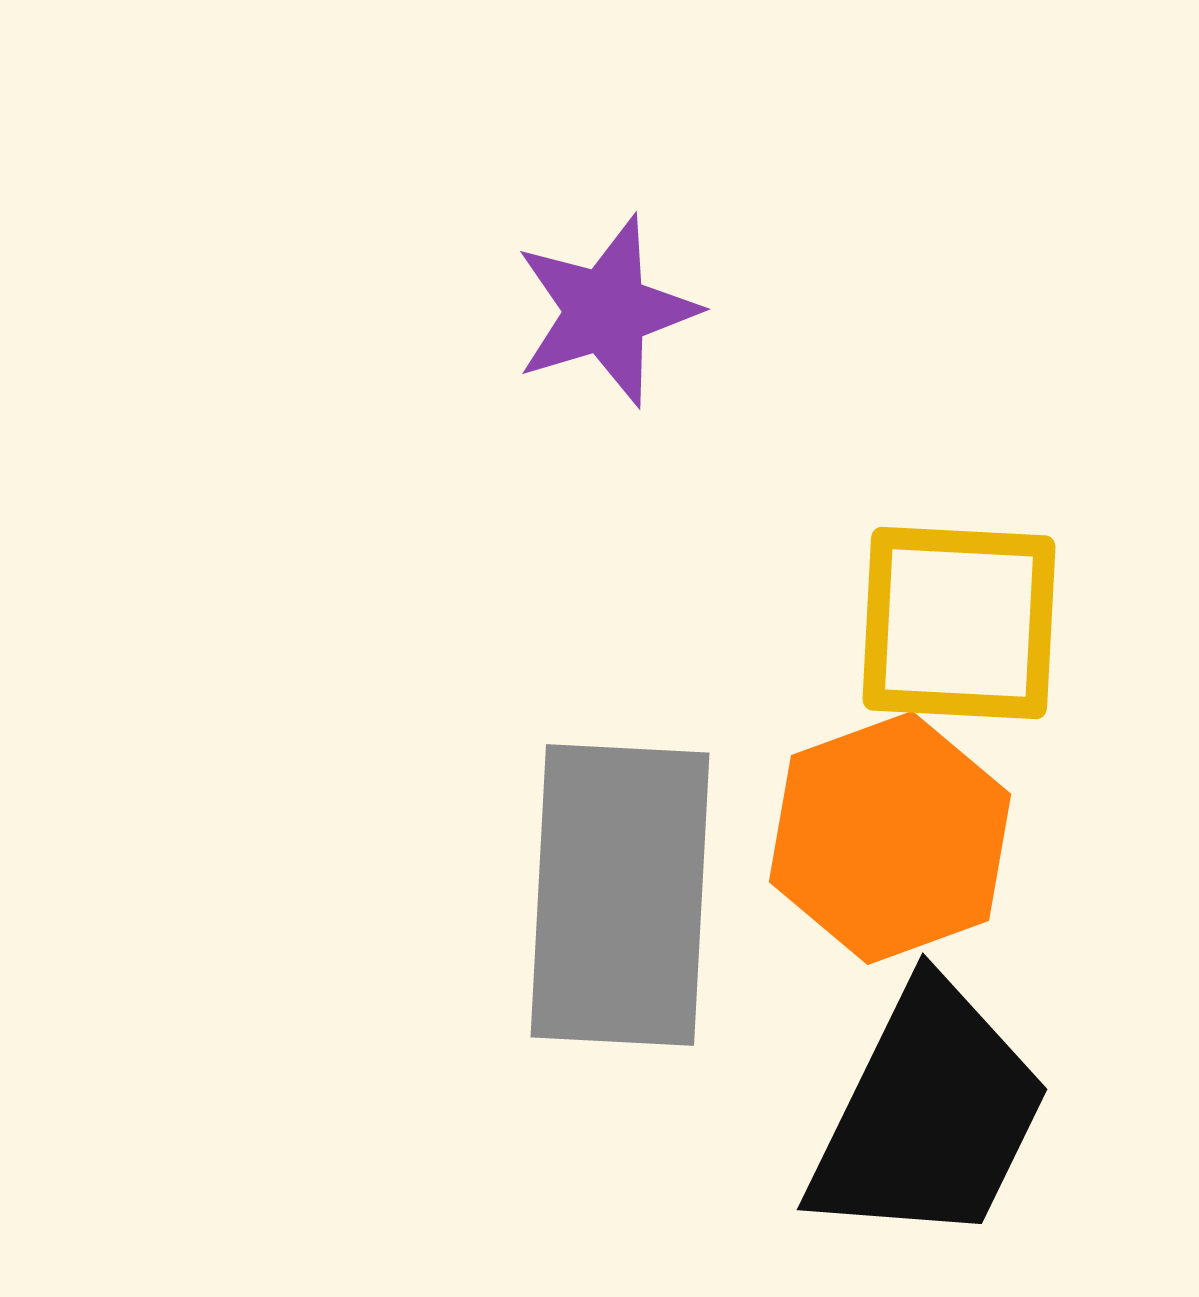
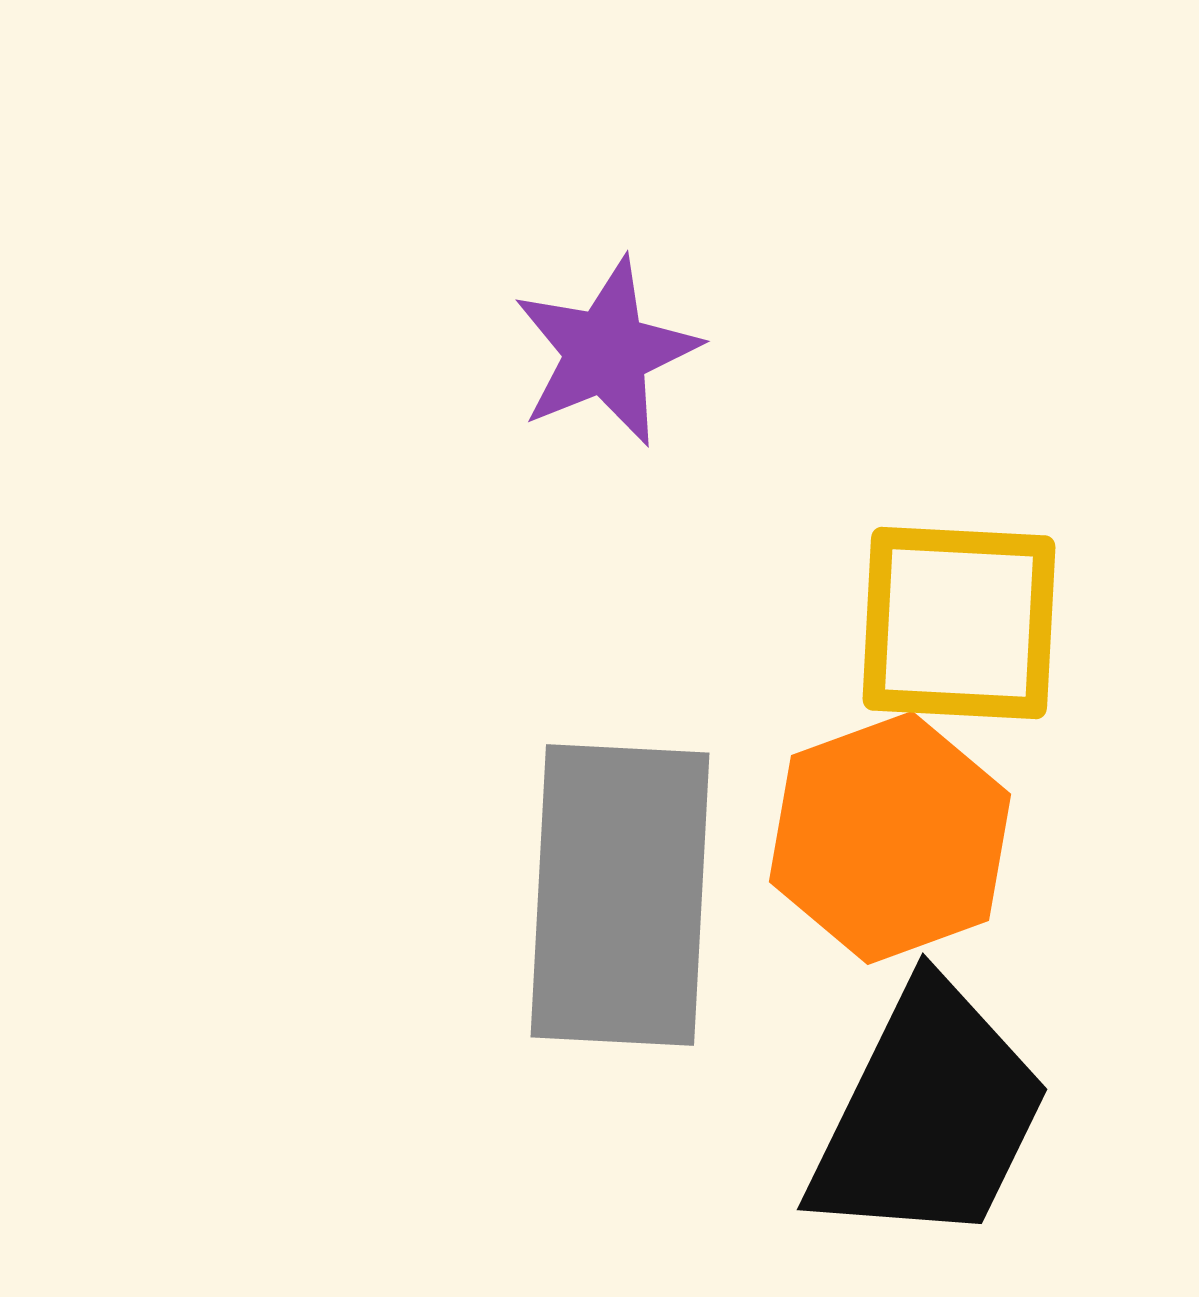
purple star: moved 41 px down; rotated 5 degrees counterclockwise
